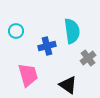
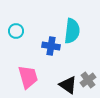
cyan semicircle: rotated 15 degrees clockwise
blue cross: moved 4 px right; rotated 24 degrees clockwise
gray cross: moved 22 px down
pink trapezoid: moved 2 px down
